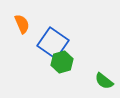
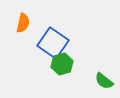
orange semicircle: moved 1 px right, 1 px up; rotated 36 degrees clockwise
green hexagon: moved 2 px down
